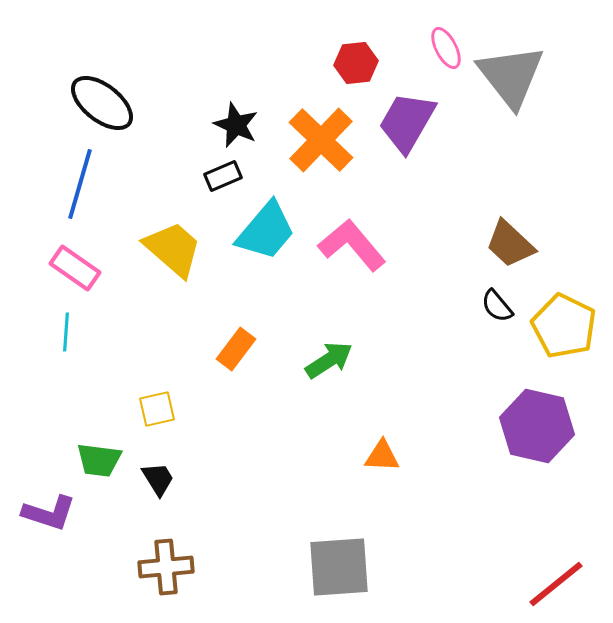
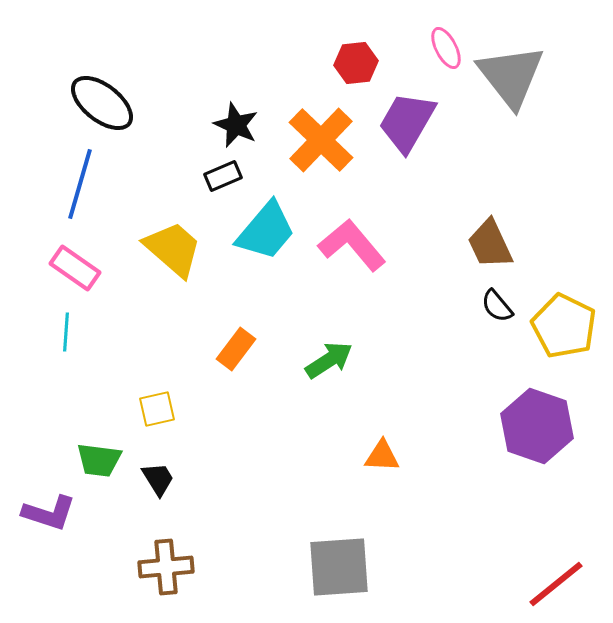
brown trapezoid: moved 20 px left; rotated 22 degrees clockwise
purple hexagon: rotated 6 degrees clockwise
